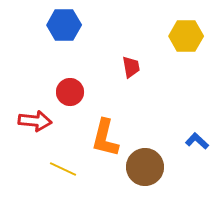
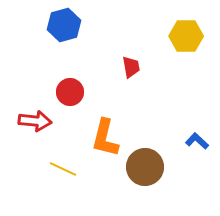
blue hexagon: rotated 16 degrees counterclockwise
